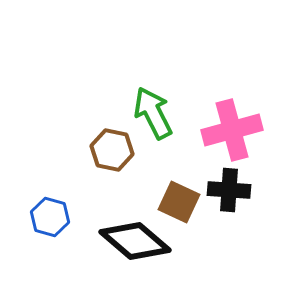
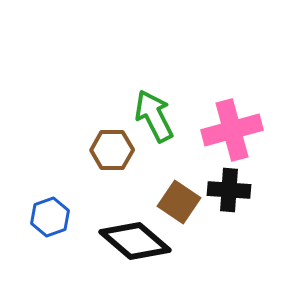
green arrow: moved 1 px right, 3 px down
brown hexagon: rotated 12 degrees counterclockwise
brown square: rotated 9 degrees clockwise
blue hexagon: rotated 24 degrees clockwise
